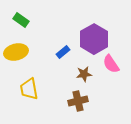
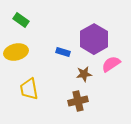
blue rectangle: rotated 56 degrees clockwise
pink semicircle: rotated 90 degrees clockwise
